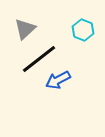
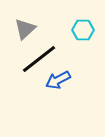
cyan hexagon: rotated 20 degrees counterclockwise
